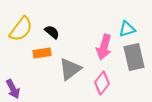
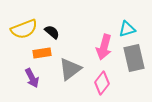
yellow semicircle: moved 3 px right; rotated 32 degrees clockwise
gray rectangle: moved 1 px down
purple arrow: moved 19 px right, 11 px up
